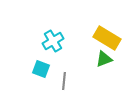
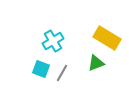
green triangle: moved 8 px left, 4 px down
gray line: moved 2 px left, 8 px up; rotated 24 degrees clockwise
